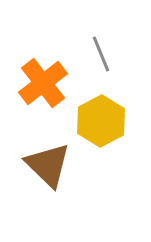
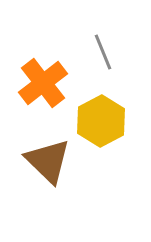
gray line: moved 2 px right, 2 px up
brown triangle: moved 4 px up
